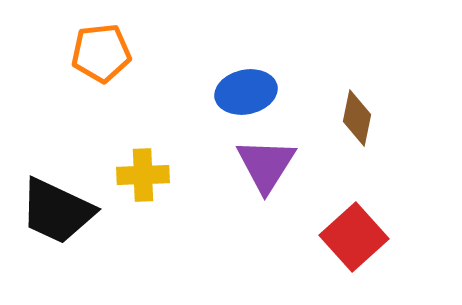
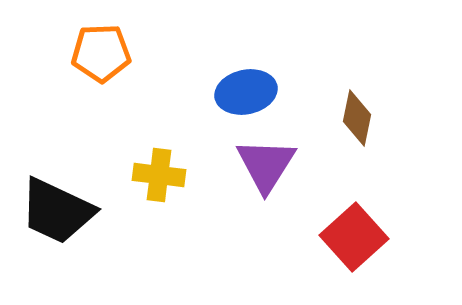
orange pentagon: rotated 4 degrees clockwise
yellow cross: moved 16 px right; rotated 9 degrees clockwise
